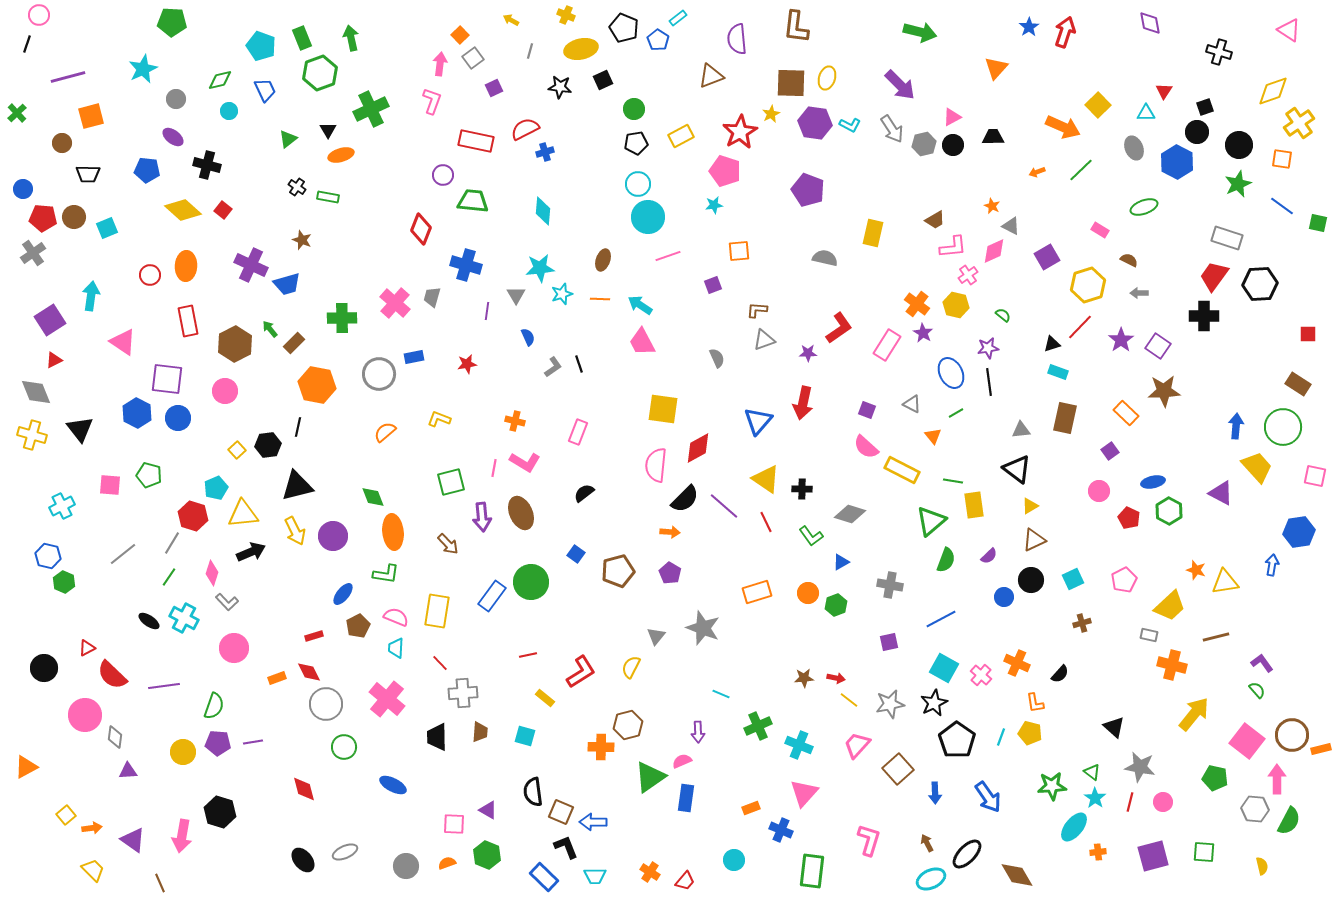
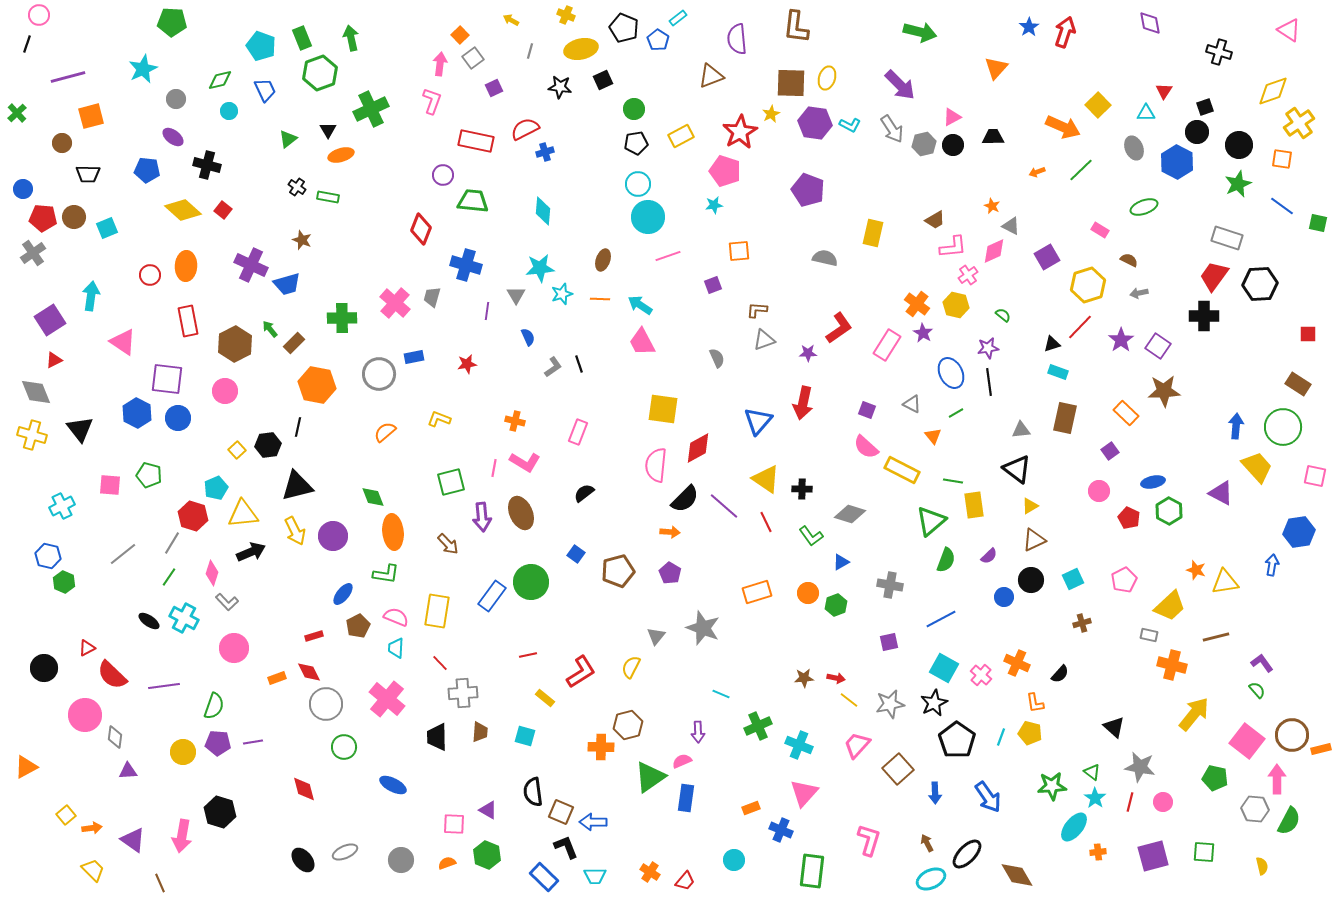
gray arrow at (1139, 293): rotated 12 degrees counterclockwise
gray circle at (406, 866): moved 5 px left, 6 px up
